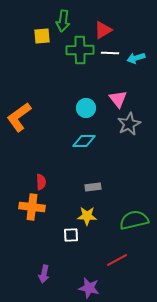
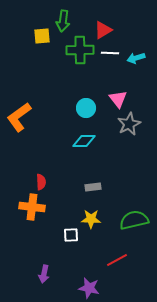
yellow star: moved 4 px right, 3 px down
